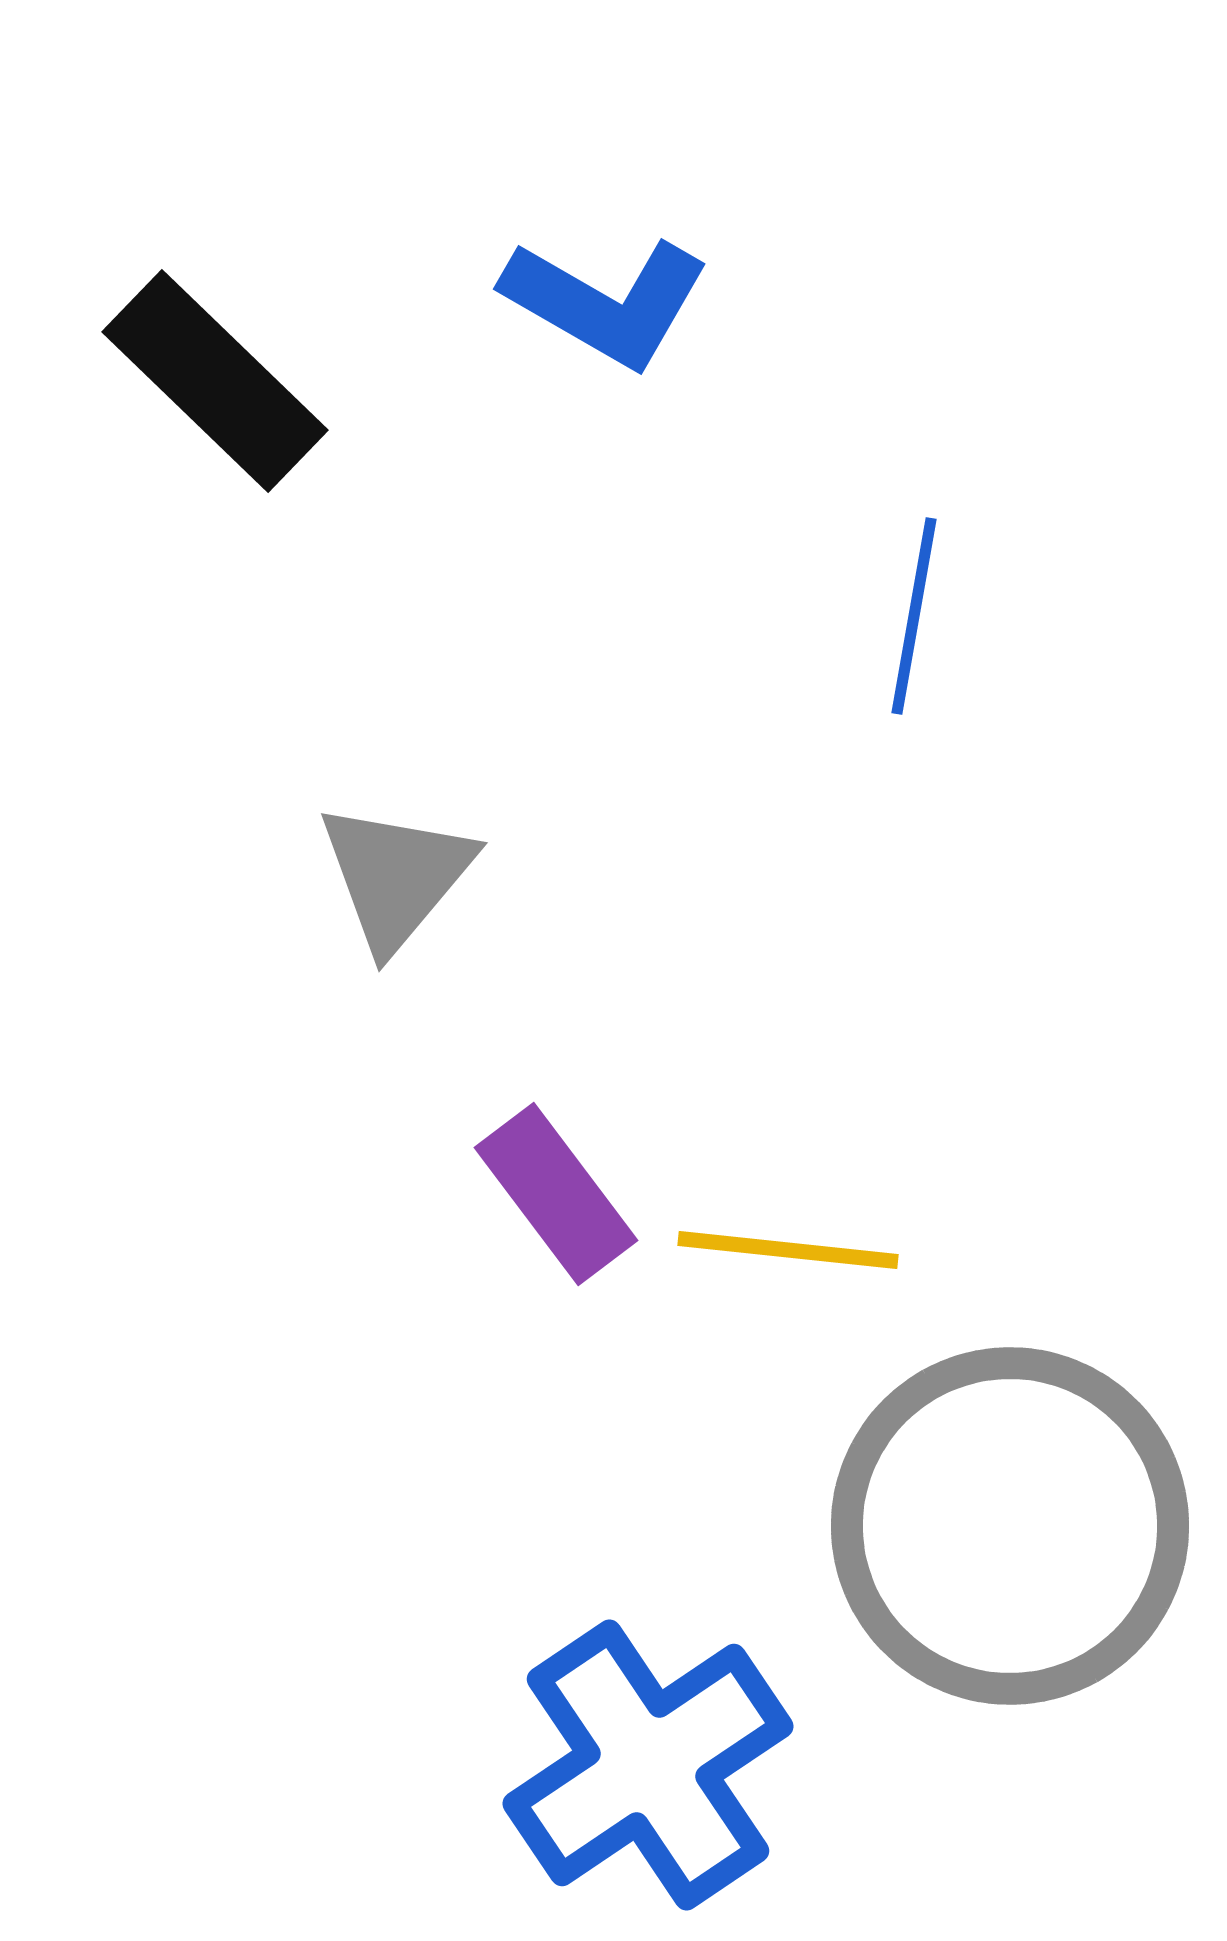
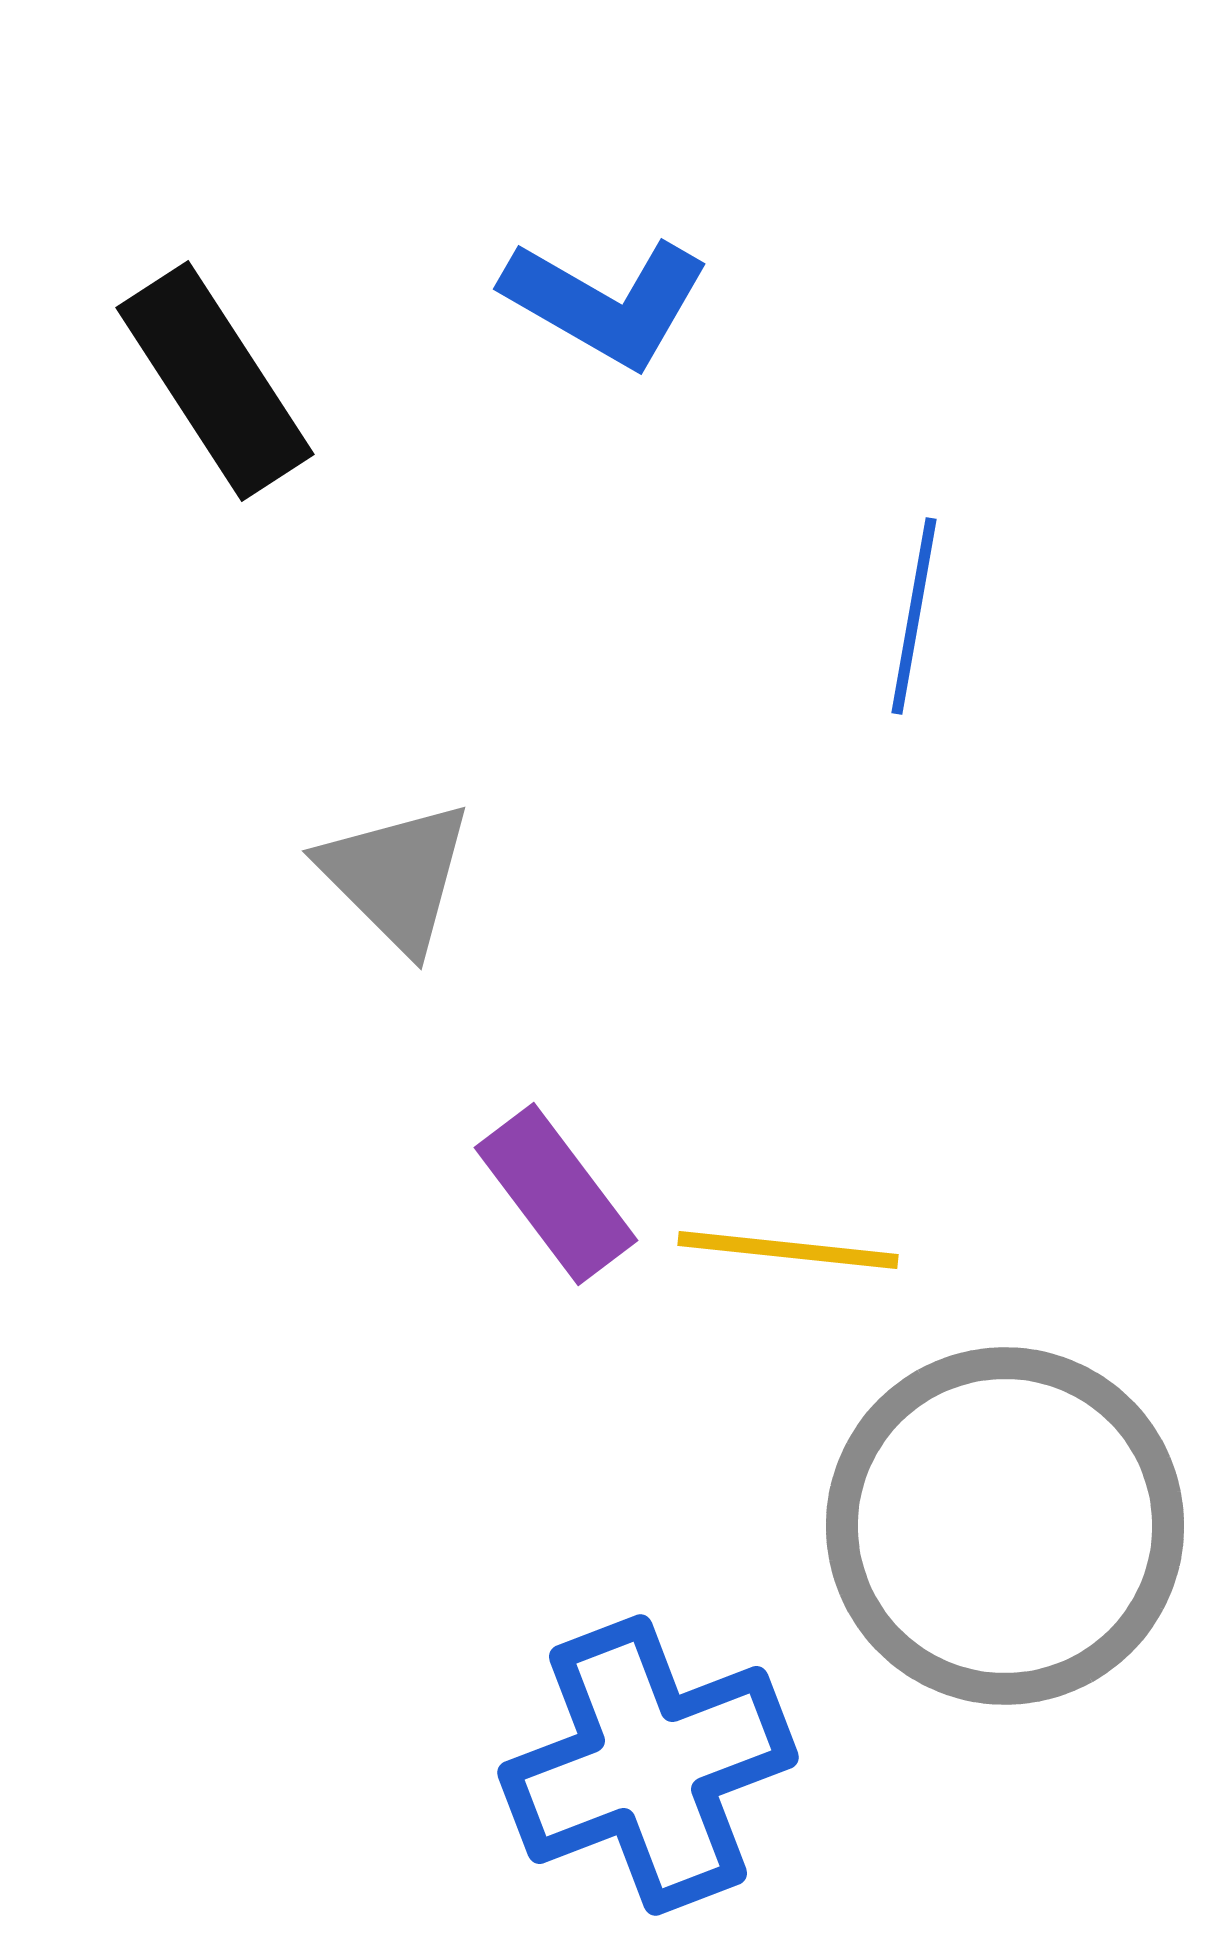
black rectangle: rotated 13 degrees clockwise
gray triangle: rotated 25 degrees counterclockwise
gray circle: moved 5 px left
blue cross: rotated 13 degrees clockwise
